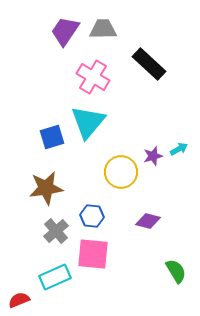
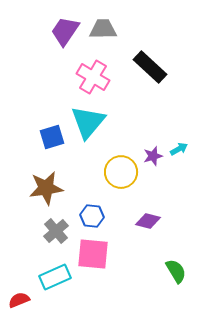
black rectangle: moved 1 px right, 3 px down
